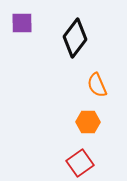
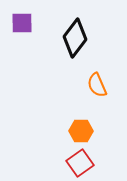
orange hexagon: moved 7 px left, 9 px down
